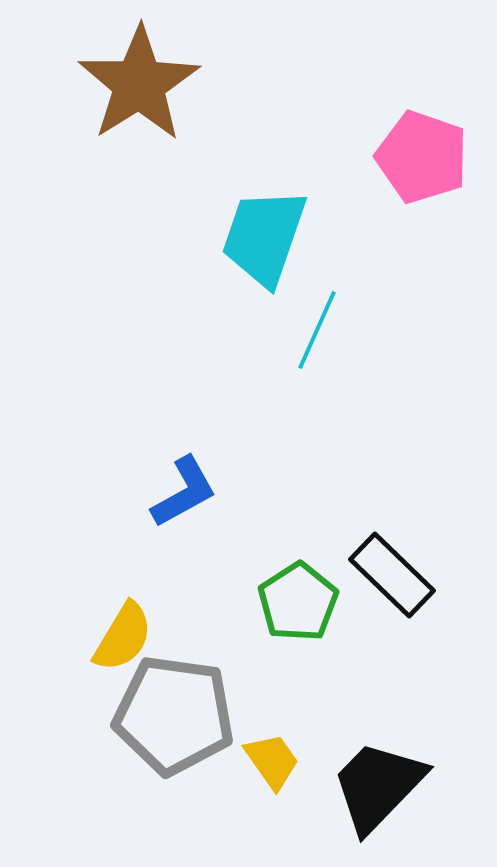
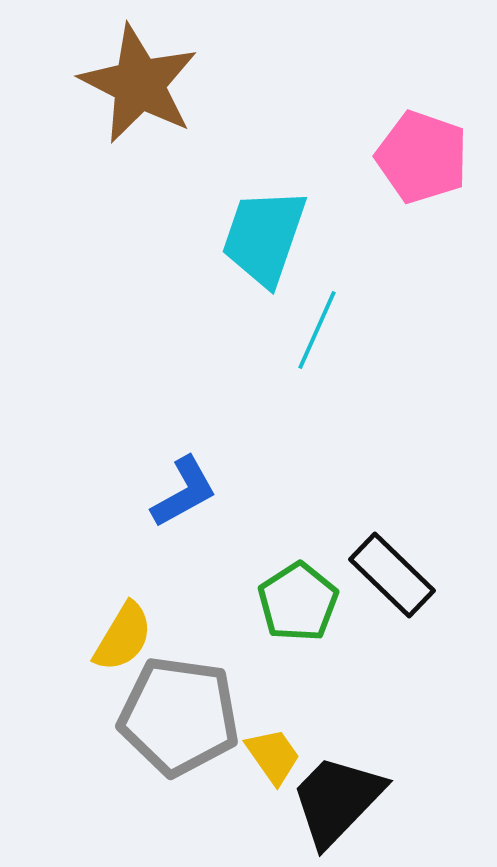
brown star: rotated 13 degrees counterclockwise
gray pentagon: moved 5 px right, 1 px down
yellow trapezoid: moved 1 px right, 5 px up
black trapezoid: moved 41 px left, 14 px down
